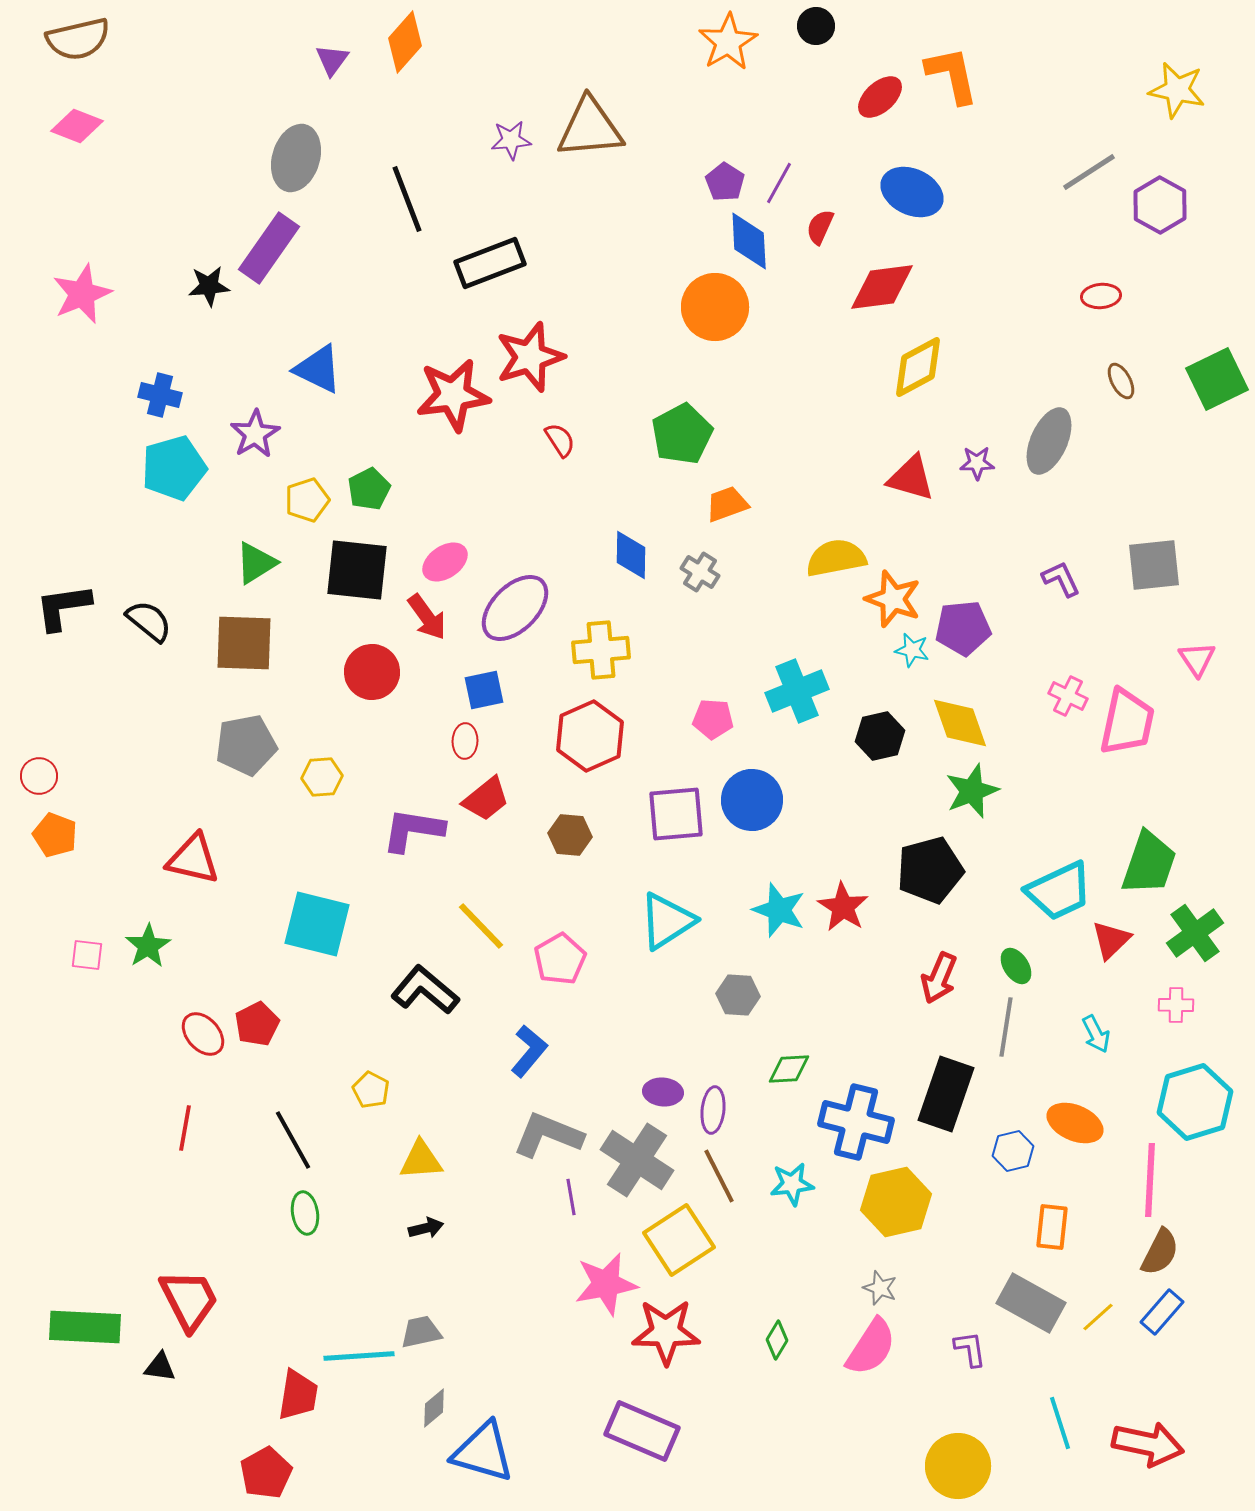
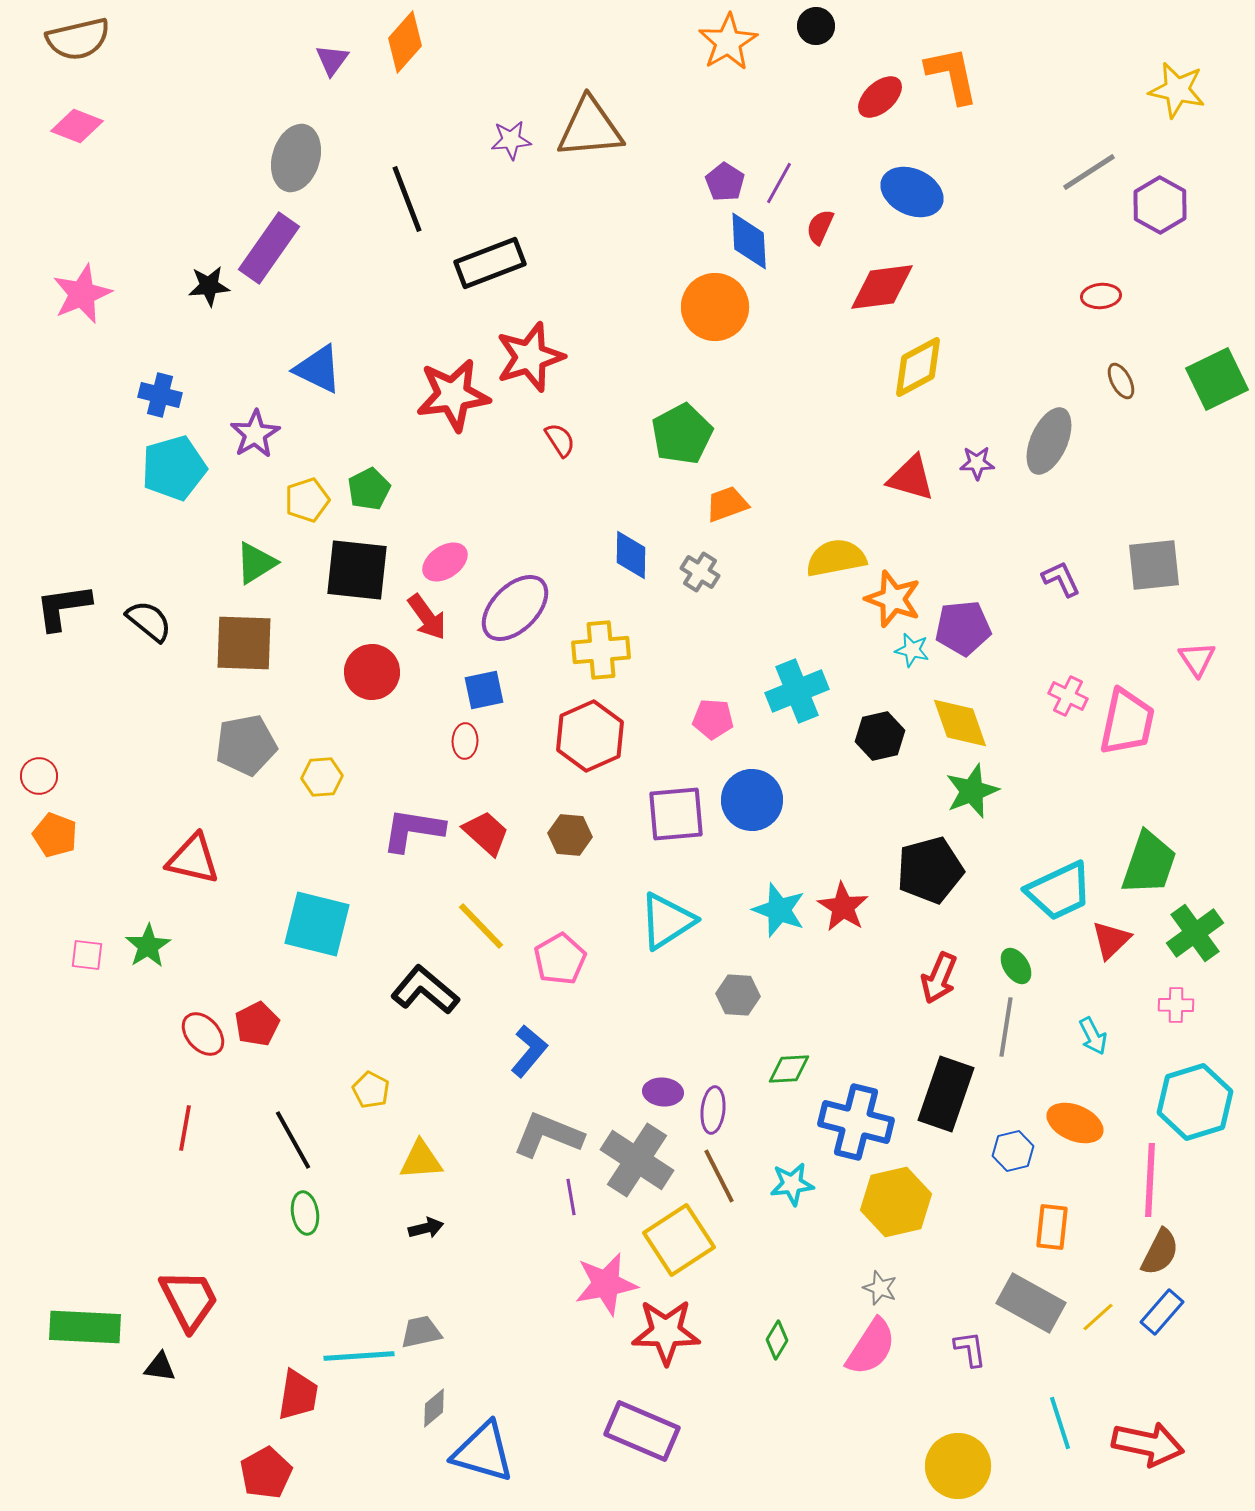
red trapezoid at (486, 799): moved 34 px down; rotated 99 degrees counterclockwise
cyan arrow at (1096, 1034): moved 3 px left, 2 px down
